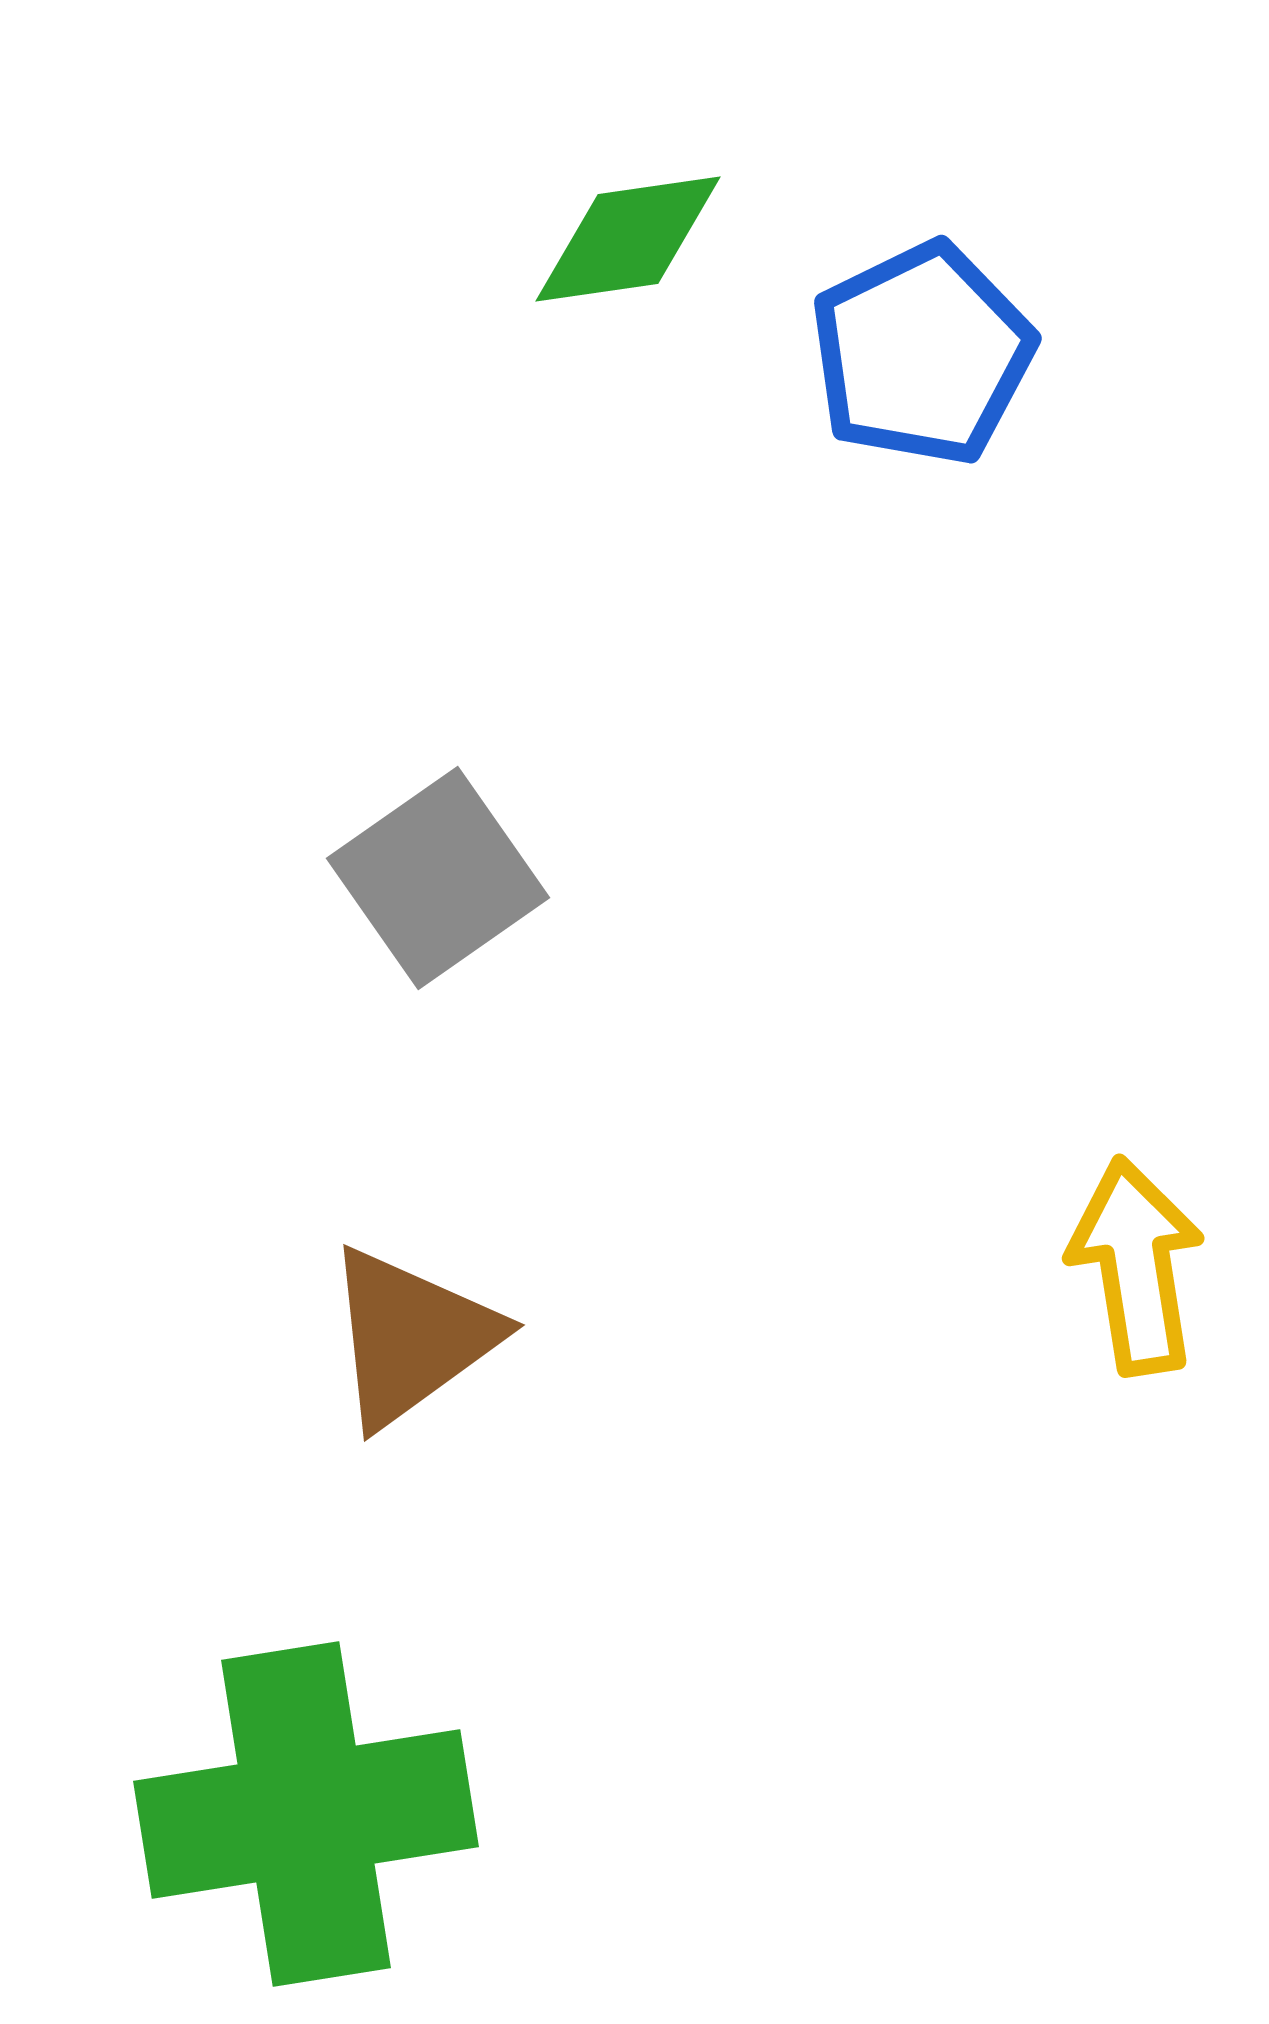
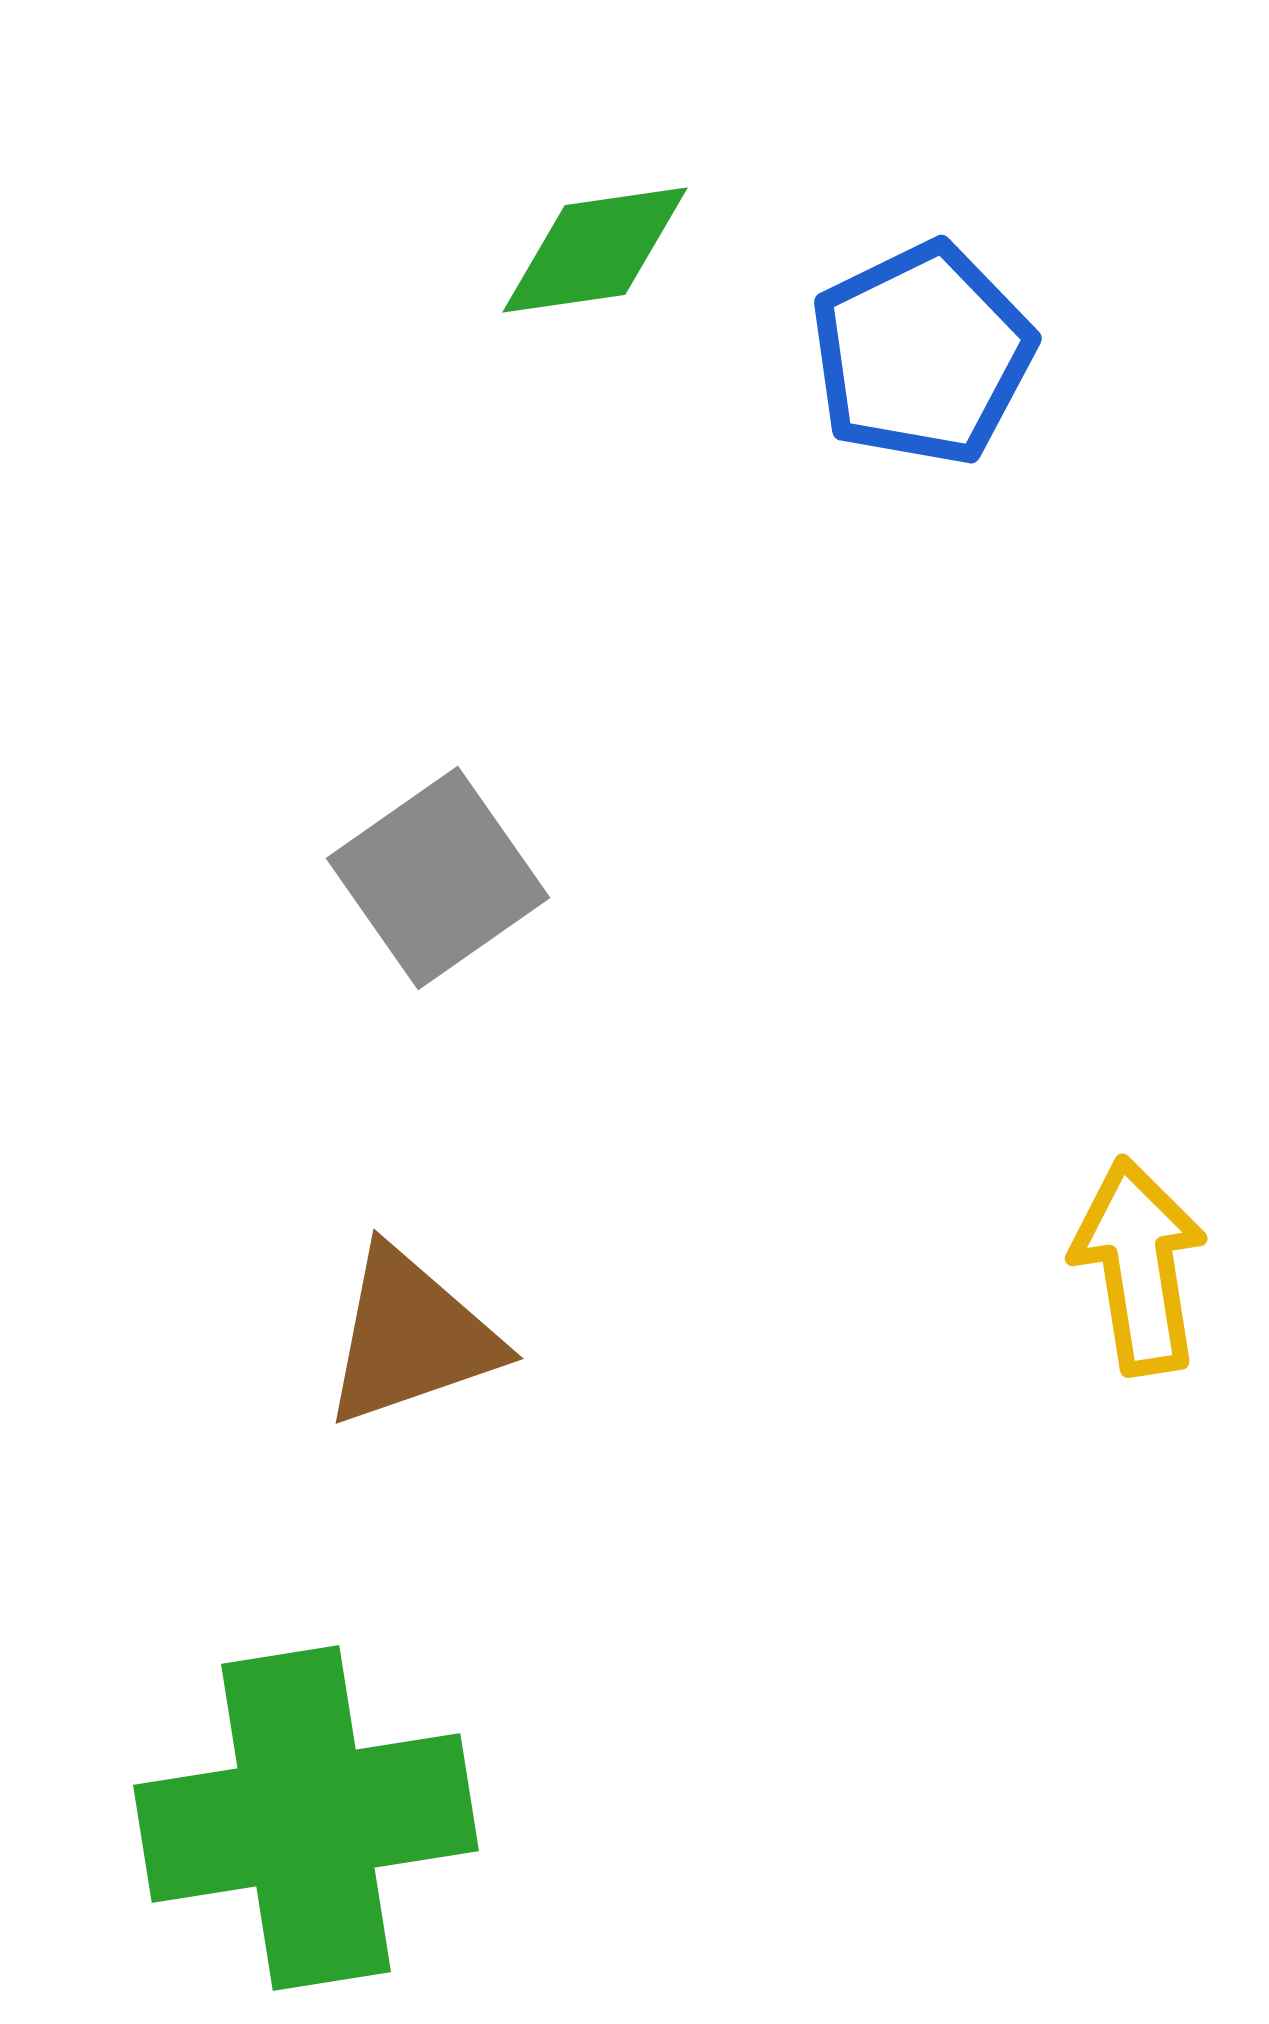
green diamond: moved 33 px left, 11 px down
yellow arrow: moved 3 px right
brown triangle: rotated 17 degrees clockwise
green cross: moved 4 px down
